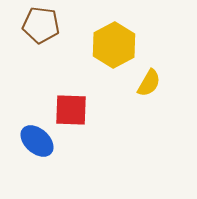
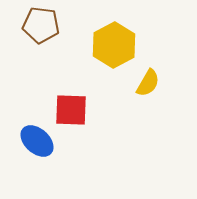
yellow semicircle: moved 1 px left
